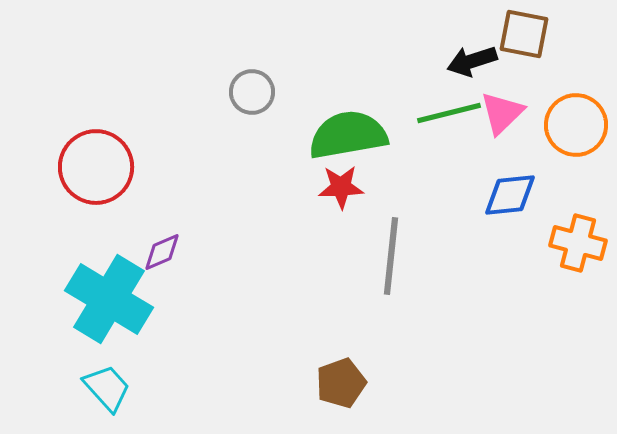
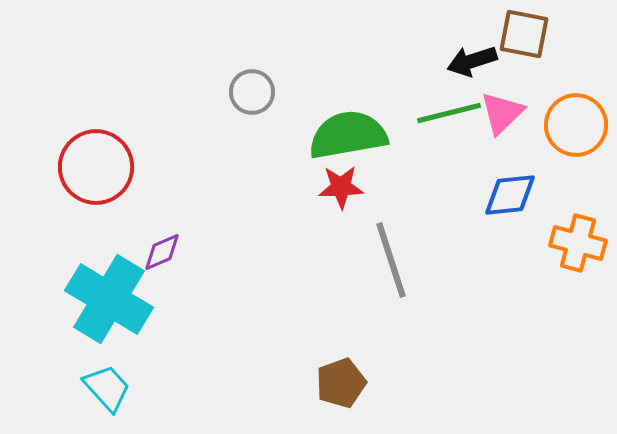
gray line: moved 4 px down; rotated 24 degrees counterclockwise
